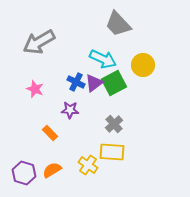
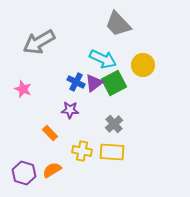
pink star: moved 12 px left
yellow cross: moved 6 px left, 14 px up; rotated 24 degrees counterclockwise
